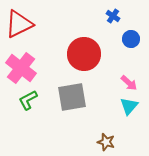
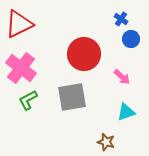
blue cross: moved 8 px right, 3 px down
pink arrow: moved 7 px left, 6 px up
cyan triangle: moved 3 px left, 6 px down; rotated 30 degrees clockwise
